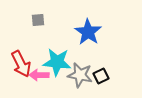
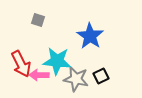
gray square: rotated 24 degrees clockwise
blue star: moved 2 px right, 4 px down
cyan star: moved 1 px up
gray star: moved 4 px left, 4 px down
